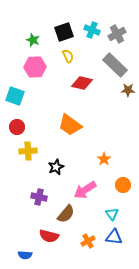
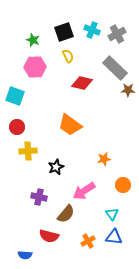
gray rectangle: moved 3 px down
orange star: rotated 24 degrees clockwise
pink arrow: moved 1 px left, 1 px down
